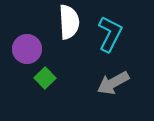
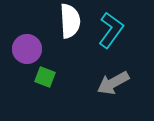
white semicircle: moved 1 px right, 1 px up
cyan L-shape: moved 1 px right, 4 px up; rotated 9 degrees clockwise
green square: moved 1 px up; rotated 25 degrees counterclockwise
